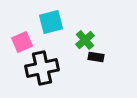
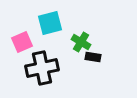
cyan square: moved 1 px left, 1 px down
green cross: moved 4 px left, 2 px down; rotated 18 degrees counterclockwise
black rectangle: moved 3 px left
